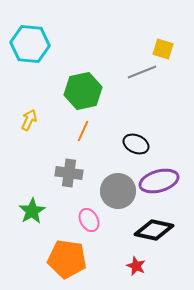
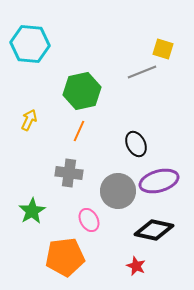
green hexagon: moved 1 px left
orange line: moved 4 px left
black ellipse: rotated 40 degrees clockwise
orange pentagon: moved 2 px left, 2 px up; rotated 15 degrees counterclockwise
